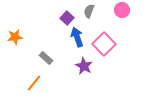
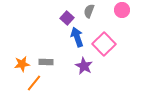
orange star: moved 7 px right, 27 px down
gray rectangle: moved 4 px down; rotated 40 degrees counterclockwise
